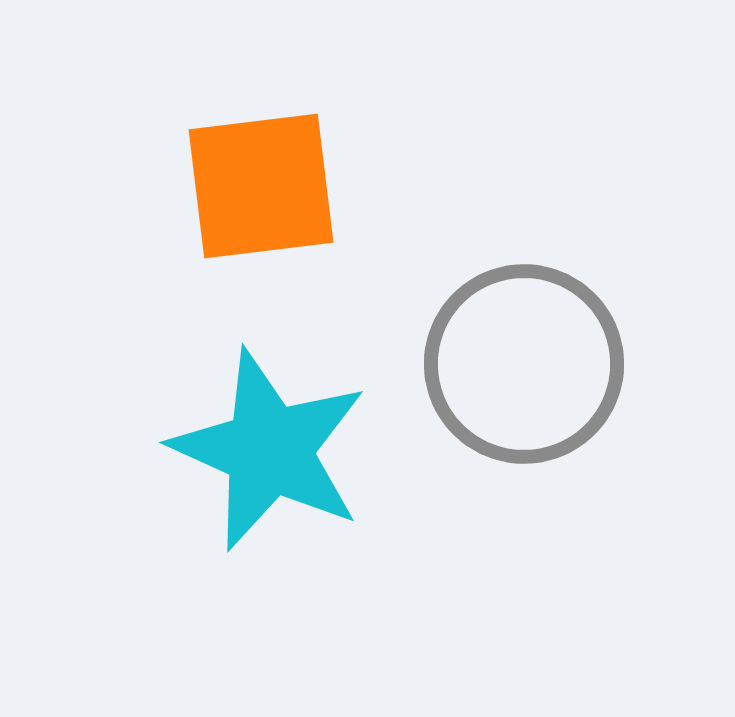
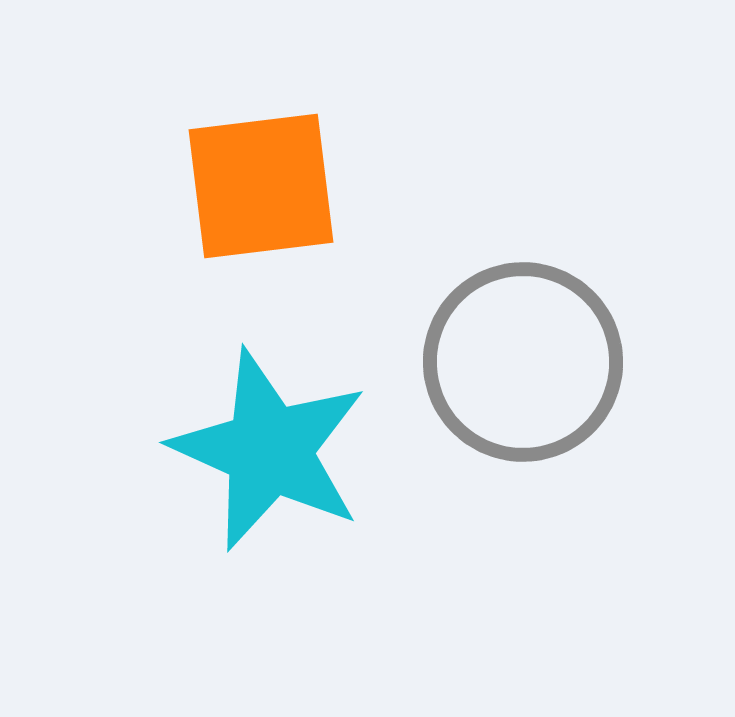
gray circle: moved 1 px left, 2 px up
